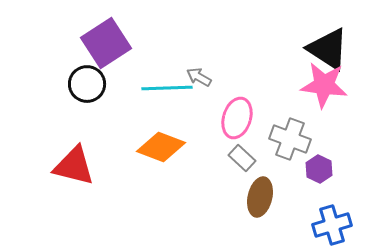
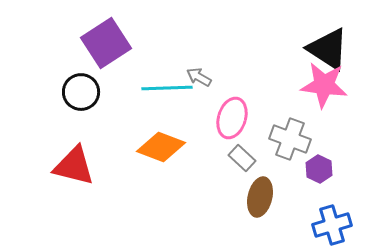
black circle: moved 6 px left, 8 px down
pink ellipse: moved 5 px left
